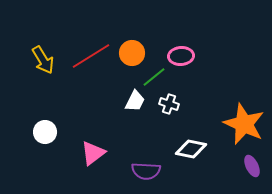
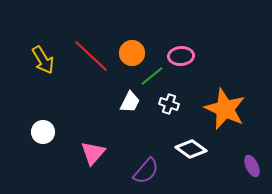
red line: rotated 75 degrees clockwise
green line: moved 2 px left, 1 px up
white trapezoid: moved 5 px left, 1 px down
orange star: moved 19 px left, 15 px up
white circle: moved 2 px left
white diamond: rotated 24 degrees clockwise
pink triangle: rotated 12 degrees counterclockwise
purple semicircle: rotated 52 degrees counterclockwise
